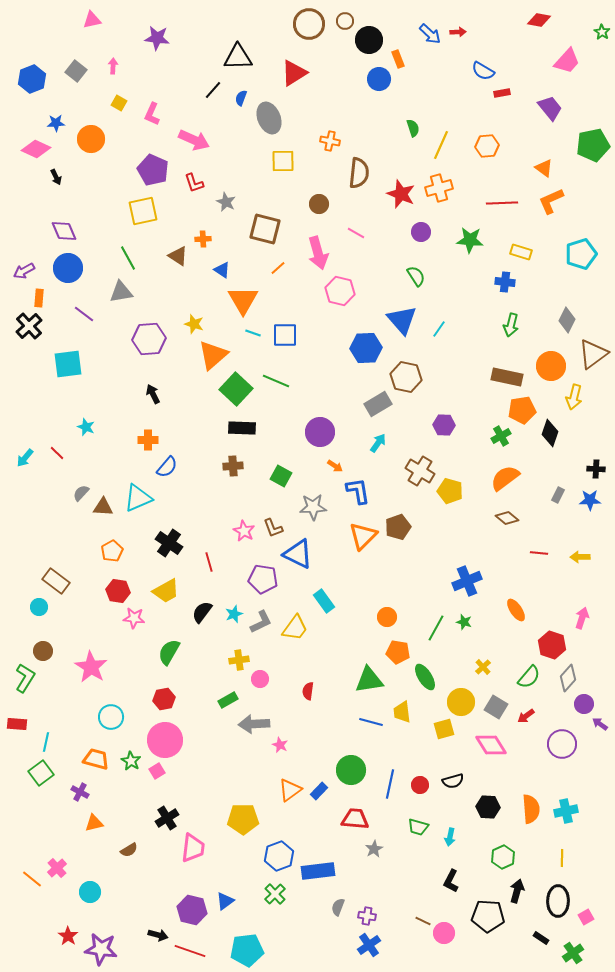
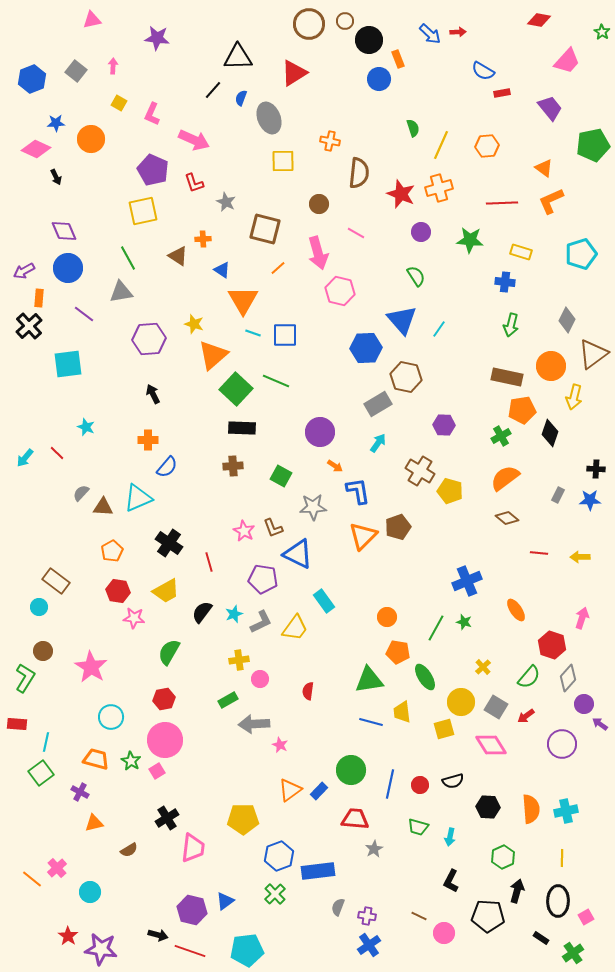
brown line at (423, 921): moved 4 px left, 5 px up
